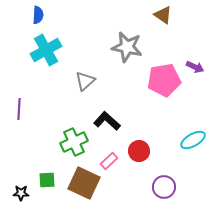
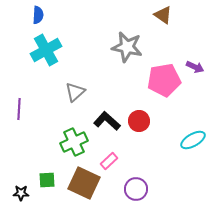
gray triangle: moved 10 px left, 11 px down
red circle: moved 30 px up
purple circle: moved 28 px left, 2 px down
